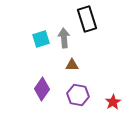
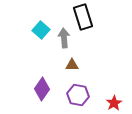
black rectangle: moved 4 px left, 2 px up
cyan square: moved 9 px up; rotated 30 degrees counterclockwise
red star: moved 1 px right, 1 px down
